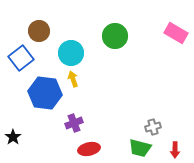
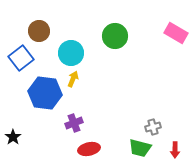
yellow arrow: rotated 42 degrees clockwise
